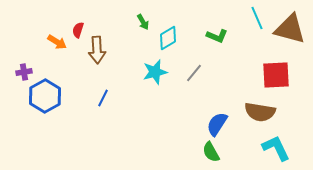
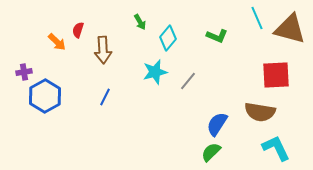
green arrow: moved 3 px left
cyan diamond: rotated 20 degrees counterclockwise
orange arrow: rotated 12 degrees clockwise
brown arrow: moved 6 px right
gray line: moved 6 px left, 8 px down
blue line: moved 2 px right, 1 px up
green semicircle: rotated 75 degrees clockwise
